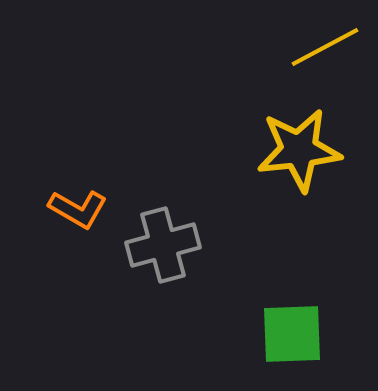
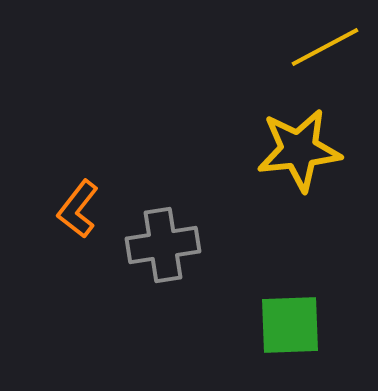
orange L-shape: rotated 98 degrees clockwise
gray cross: rotated 6 degrees clockwise
green square: moved 2 px left, 9 px up
